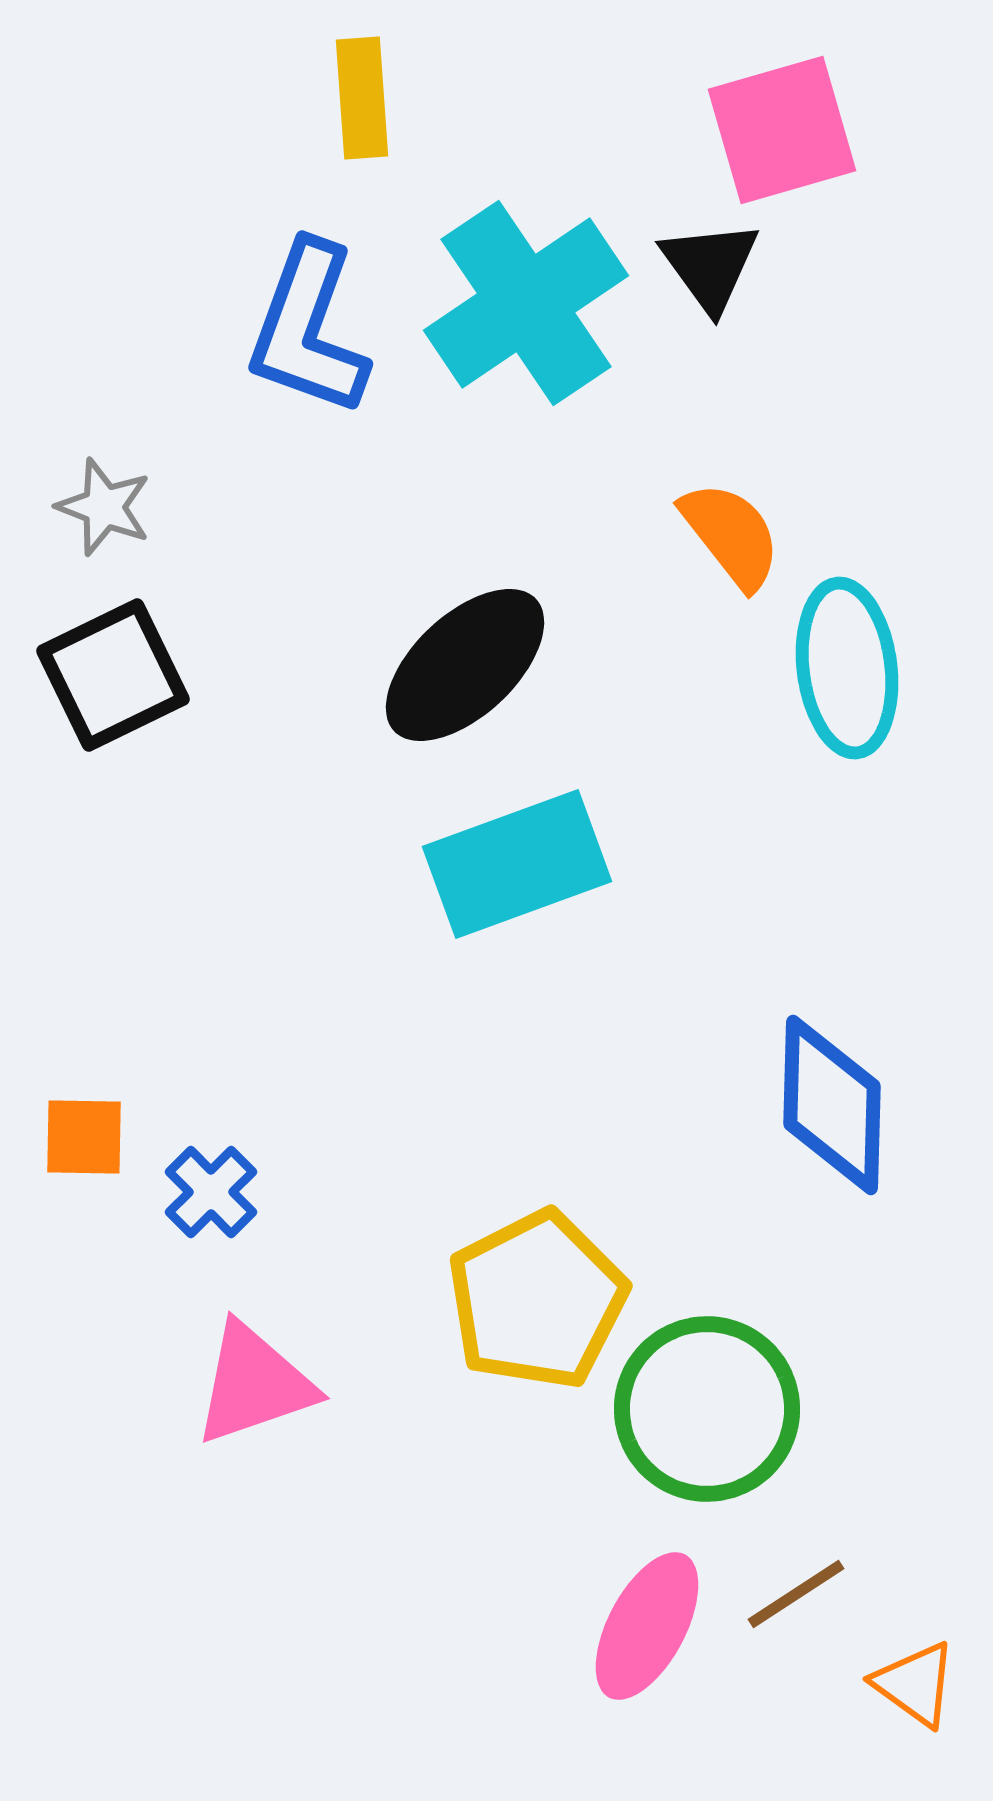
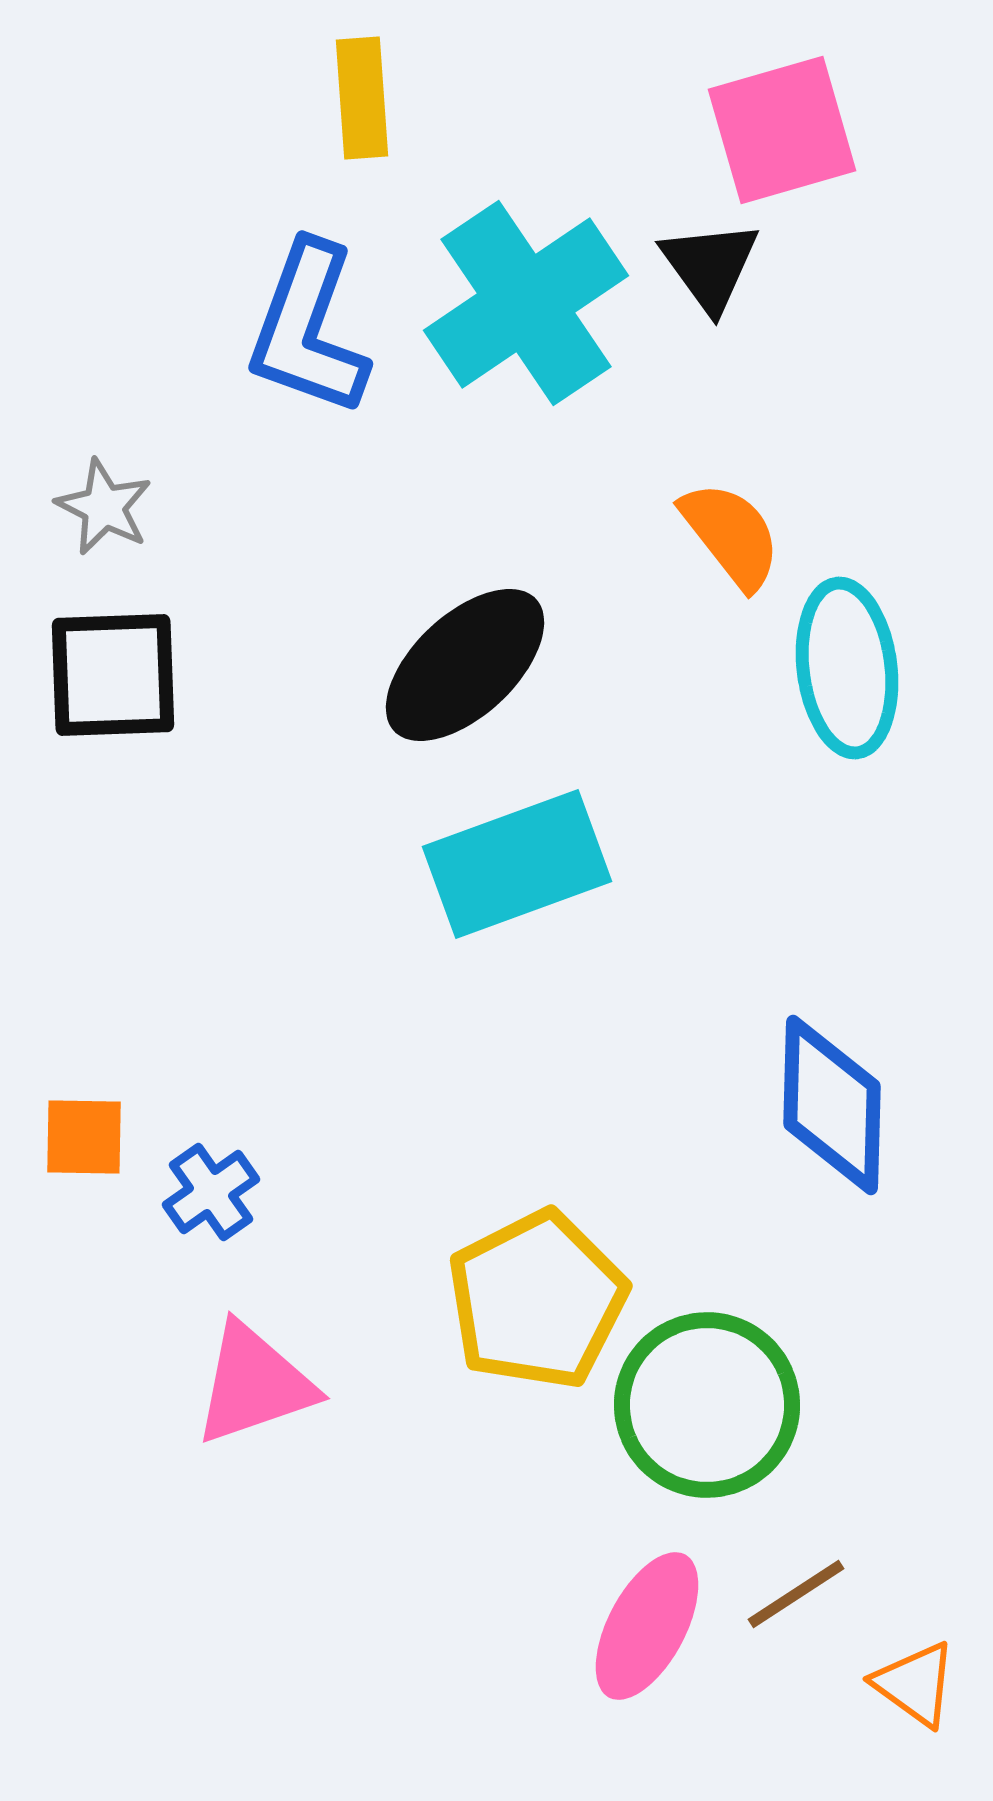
gray star: rotated 6 degrees clockwise
black square: rotated 24 degrees clockwise
blue cross: rotated 10 degrees clockwise
green circle: moved 4 px up
